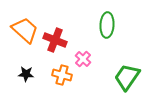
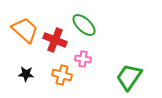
green ellipse: moved 23 px left; rotated 50 degrees counterclockwise
pink cross: rotated 35 degrees counterclockwise
green trapezoid: moved 2 px right
